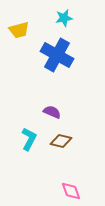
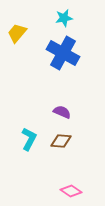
yellow trapezoid: moved 2 px left, 3 px down; rotated 145 degrees clockwise
blue cross: moved 6 px right, 2 px up
purple semicircle: moved 10 px right
brown diamond: rotated 10 degrees counterclockwise
pink diamond: rotated 35 degrees counterclockwise
